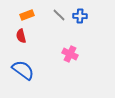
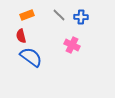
blue cross: moved 1 px right, 1 px down
pink cross: moved 2 px right, 9 px up
blue semicircle: moved 8 px right, 13 px up
